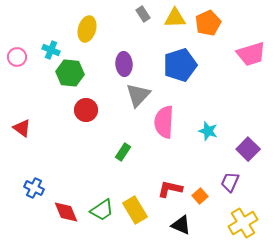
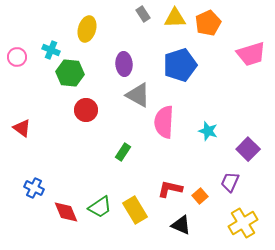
gray triangle: rotated 44 degrees counterclockwise
green trapezoid: moved 2 px left, 3 px up
